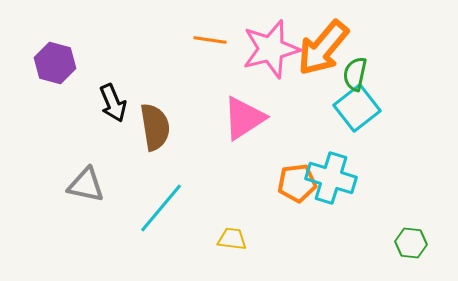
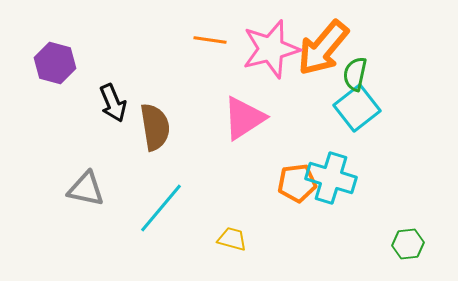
gray triangle: moved 4 px down
yellow trapezoid: rotated 8 degrees clockwise
green hexagon: moved 3 px left, 1 px down; rotated 12 degrees counterclockwise
